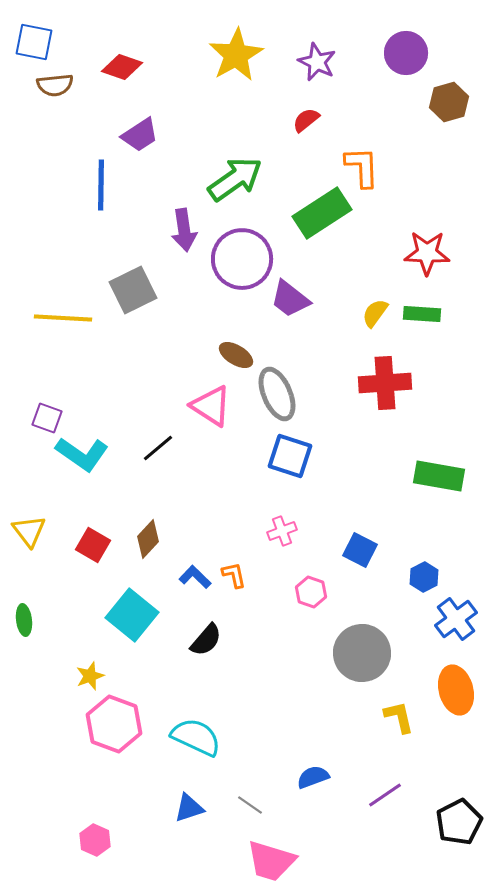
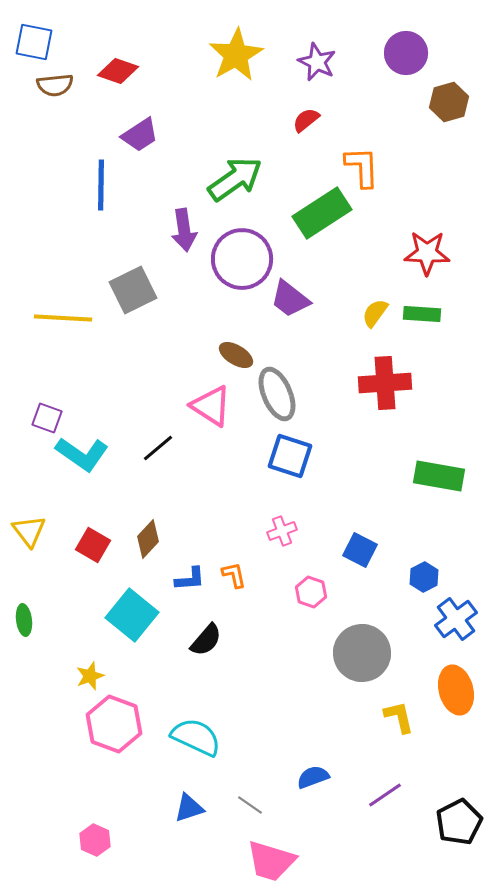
red diamond at (122, 67): moved 4 px left, 4 px down
blue L-shape at (195, 577): moved 5 px left, 2 px down; rotated 132 degrees clockwise
